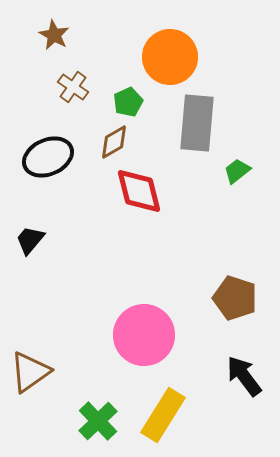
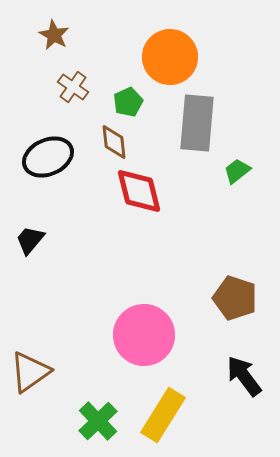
brown diamond: rotated 66 degrees counterclockwise
